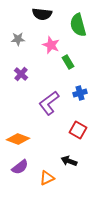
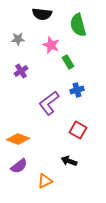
purple cross: moved 3 px up; rotated 16 degrees clockwise
blue cross: moved 3 px left, 3 px up
purple semicircle: moved 1 px left, 1 px up
orange triangle: moved 2 px left, 3 px down
